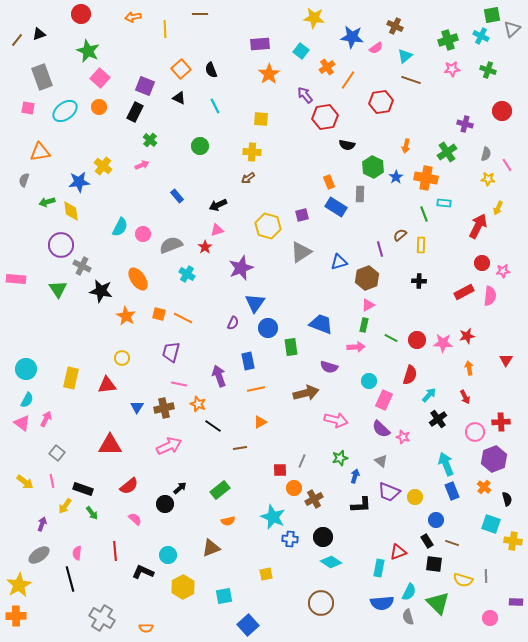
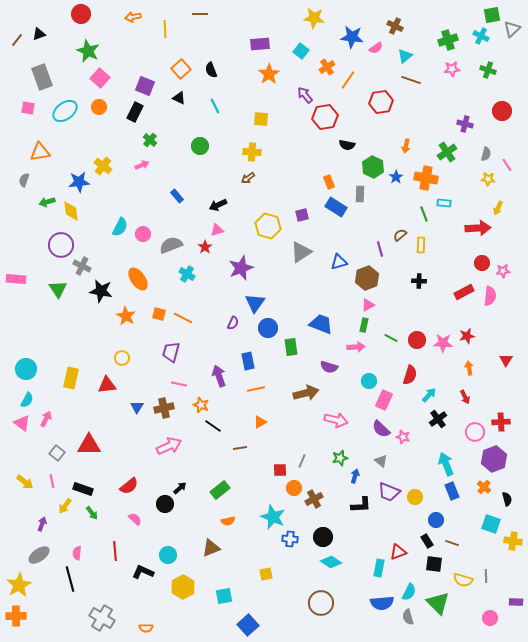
red arrow at (478, 226): moved 2 px down; rotated 60 degrees clockwise
orange star at (198, 404): moved 3 px right, 1 px down
red triangle at (110, 445): moved 21 px left
